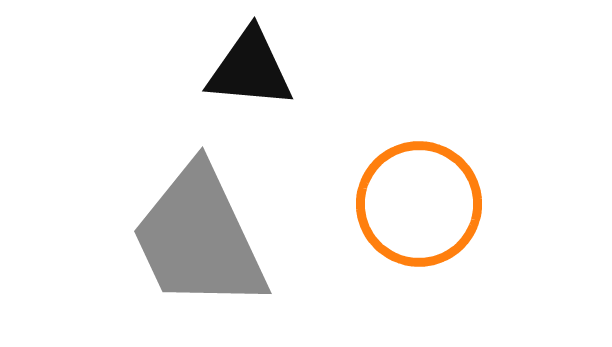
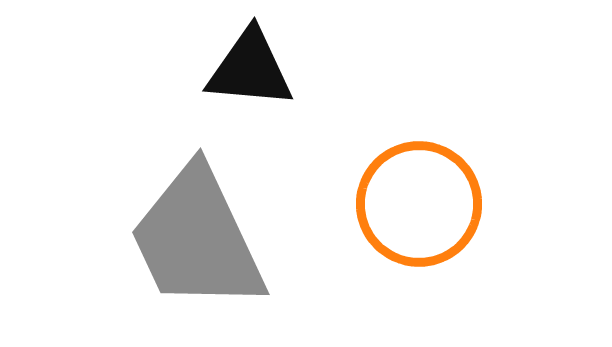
gray trapezoid: moved 2 px left, 1 px down
